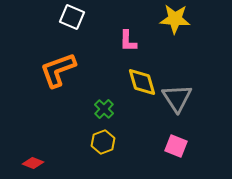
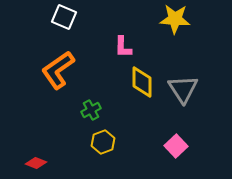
white square: moved 8 px left
pink L-shape: moved 5 px left, 6 px down
orange L-shape: rotated 15 degrees counterclockwise
yellow diamond: rotated 16 degrees clockwise
gray triangle: moved 6 px right, 9 px up
green cross: moved 13 px left, 1 px down; rotated 18 degrees clockwise
pink square: rotated 25 degrees clockwise
red diamond: moved 3 px right
